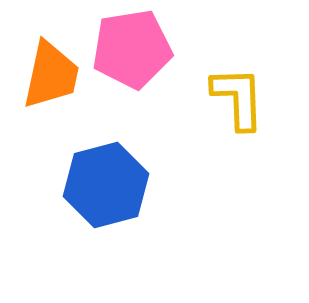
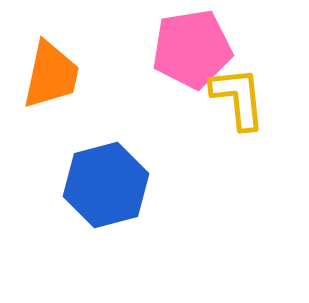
pink pentagon: moved 60 px right
yellow L-shape: rotated 4 degrees counterclockwise
